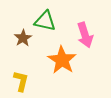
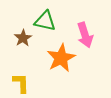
orange star: moved 1 px left, 2 px up; rotated 12 degrees clockwise
yellow L-shape: moved 2 px down; rotated 15 degrees counterclockwise
